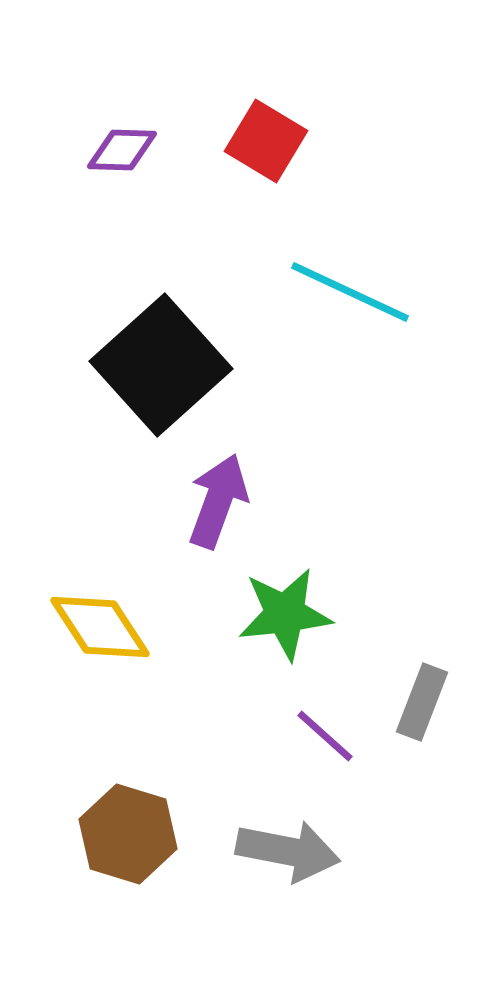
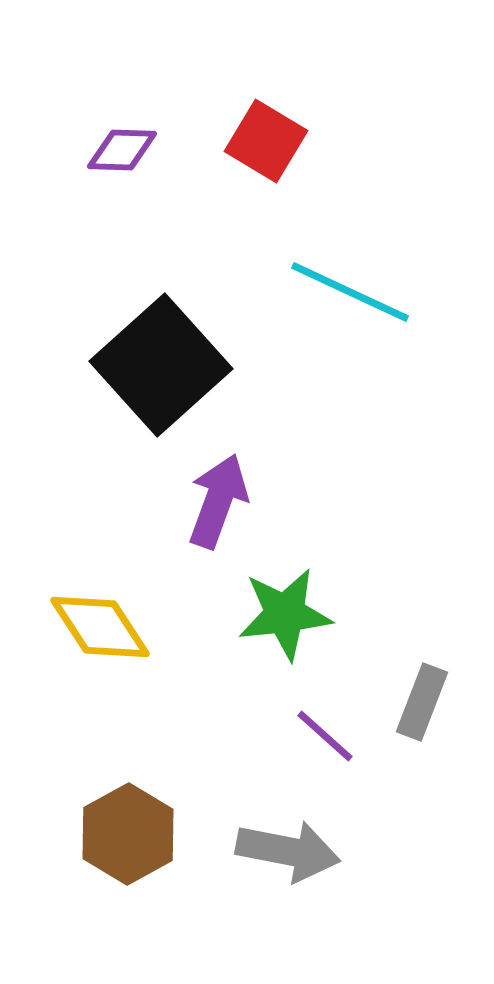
brown hexagon: rotated 14 degrees clockwise
